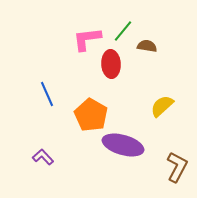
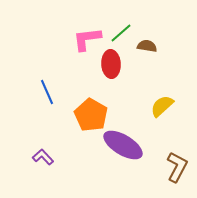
green line: moved 2 px left, 2 px down; rotated 10 degrees clockwise
blue line: moved 2 px up
purple ellipse: rotated 15 degrees clockwise
